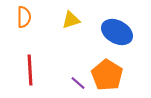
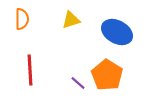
orange semicircle: moved 2 px left, 2 px down
